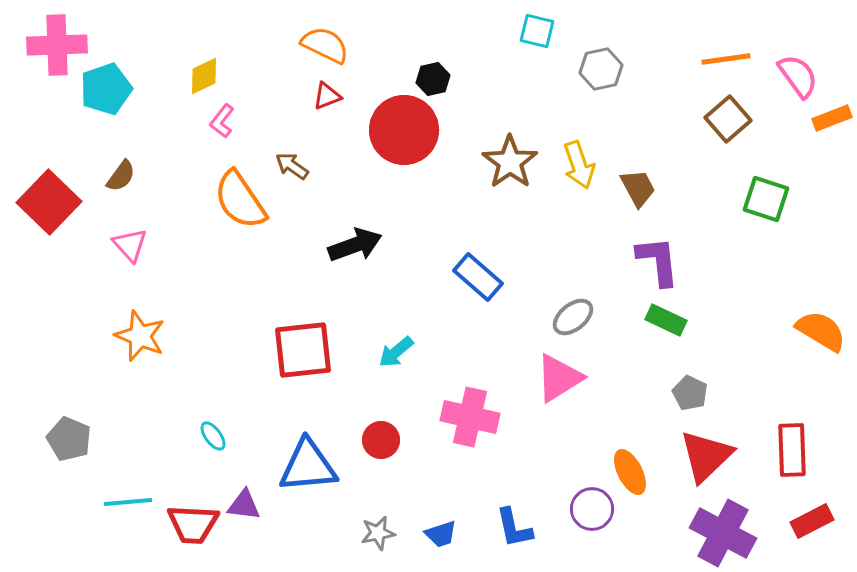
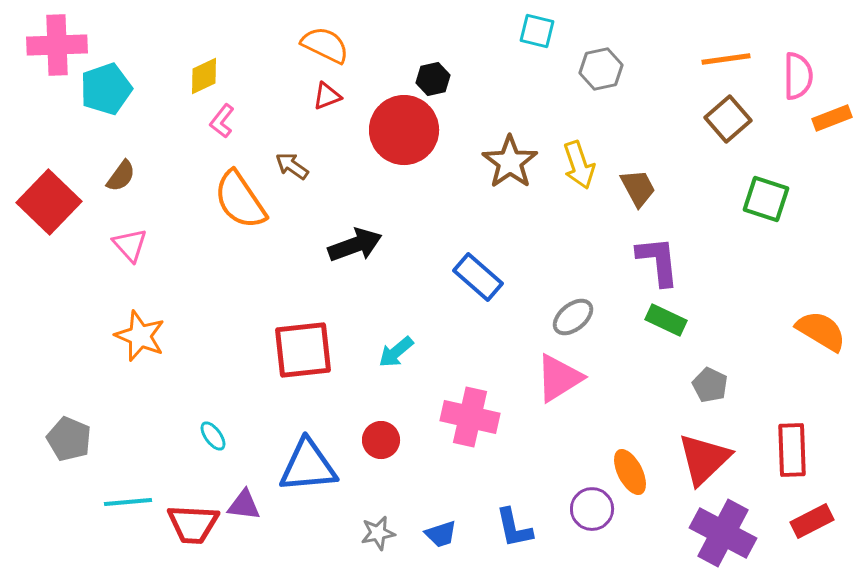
pink semicircle at (798, 76): rotated 36 degrees clockwise
gray pentagon at (690, 393): moved 20 px right, 8 px up
red triangle at (706, 456): moved 2 px left, 3 px down
